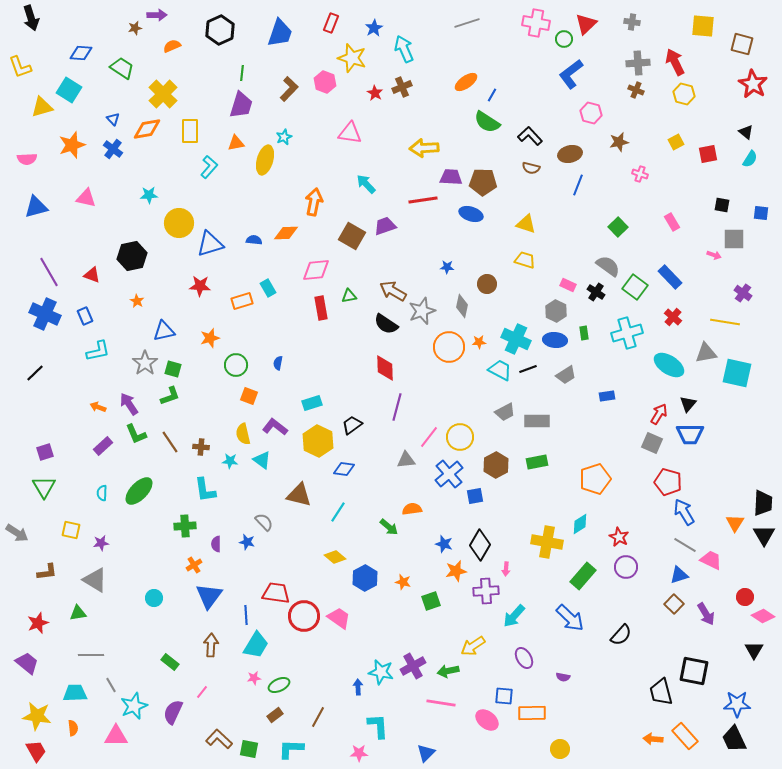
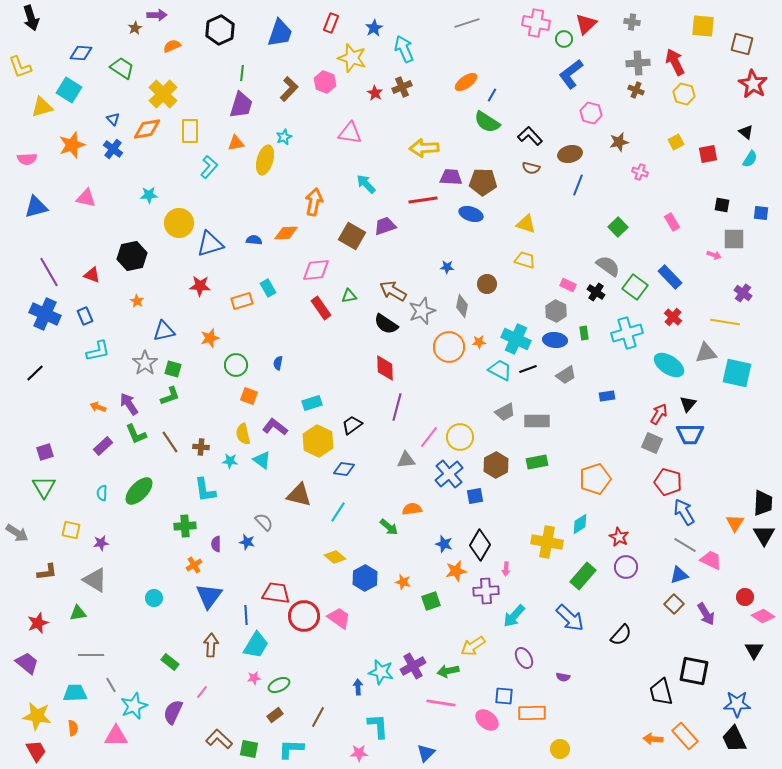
brown star at (135, 28): rotated 16 degrees counterclockwise
pink cross at (640, 174): moved 2 px up
red rectangle at (321, 308): rotated 25 degrees counterclockwise
